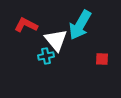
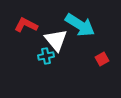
cyan arrow: rotated 88 degrees counterclockwise
red square: rotated 32 degrees counterclockwise
